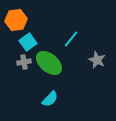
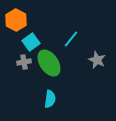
orange hexagon: rotated 25 degrees counterclockwise
cyan square: moved 3 px right
green ellipse: rotated 16 degrees clockwise
cyan semicircle: rotated 36 degrees counterclockwise
